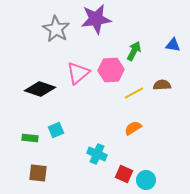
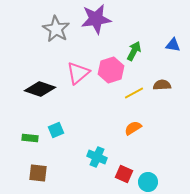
pink hexagon: rotated 15 degrees counterclockwise
cyan cross: moved 3 px down
cyan circle: moved 2 px right, 2 px down
